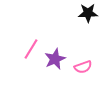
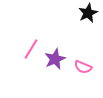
black star: rotated 24 degrees counterclockwise
pink semicircle: rotated 42 degrees clockwise
